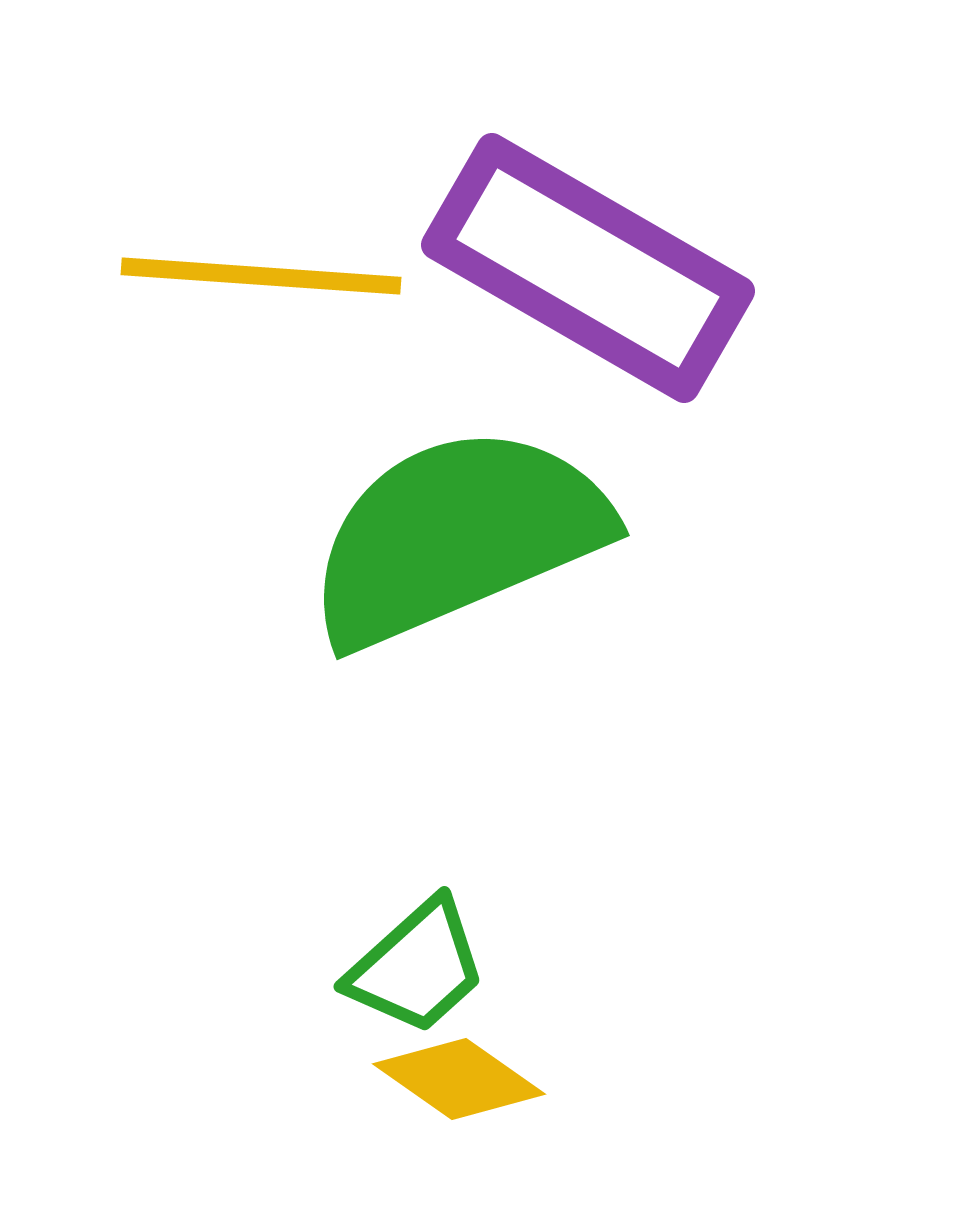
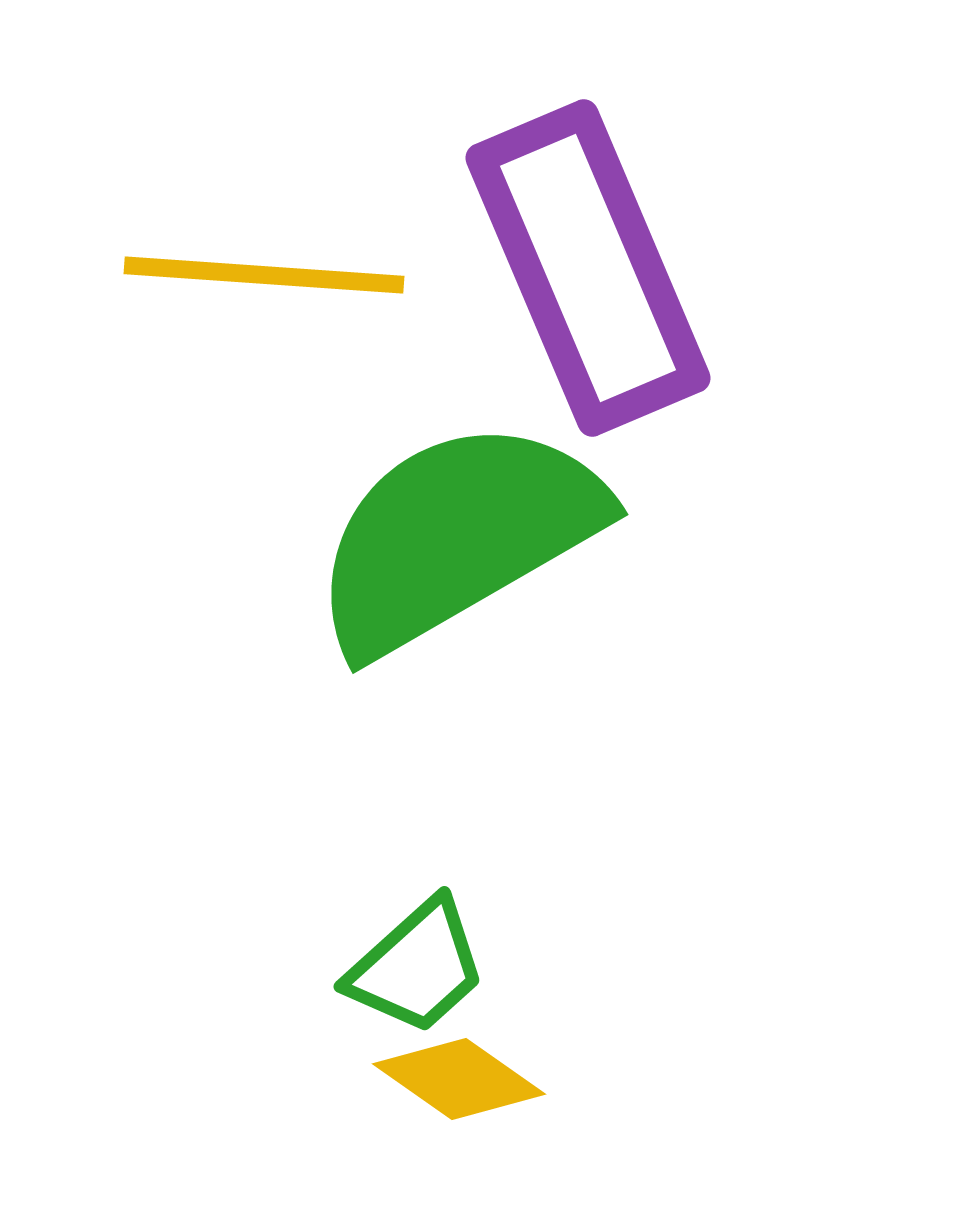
purple rectangle: rotated 37 degrees clockwise
yellow line: moved 3 px right, 1 px up
green semicircle: rotated 7 degrees counterclockwise
